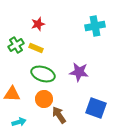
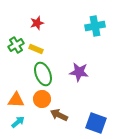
red star: moved 1 px left, 1 px up
yellow rectangle: moved 1 px down
green ellipse: rotated 50 degrees clockwise
orange triangle: moved 4 px right, 6 px down
orange circle: moved 2 px left
blue square: moved 15 px down
brown arrow: rotated 30 degrees counterclockwise
cyan arrow: moved 1 px left; rotated 24 degrees counterclockwise
